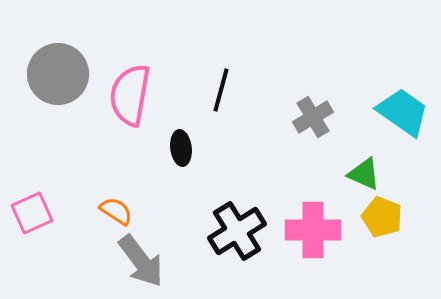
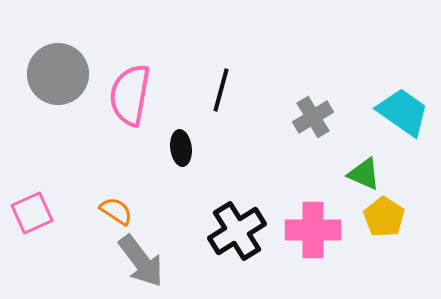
yellow pentagon: moved 2 px right; rotated 12 degrees clockwise
